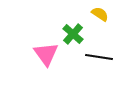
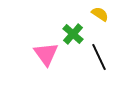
black line: rotated 56 degrees clockwise
